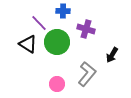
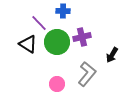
purple cross: moved 4 px left, 8 px down; rotated 30 degrees counterclockwise
